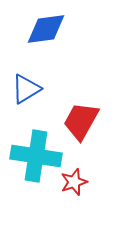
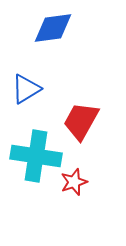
blue diamond: moved 7 px right, 1 px up
